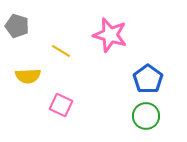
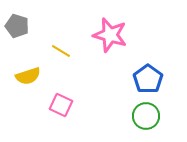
yellow semicircle: rotated 15 degrees counterclockwise
